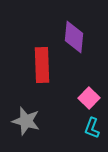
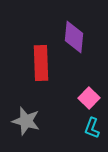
red rectangle: moved 1 px left, 2 px up
